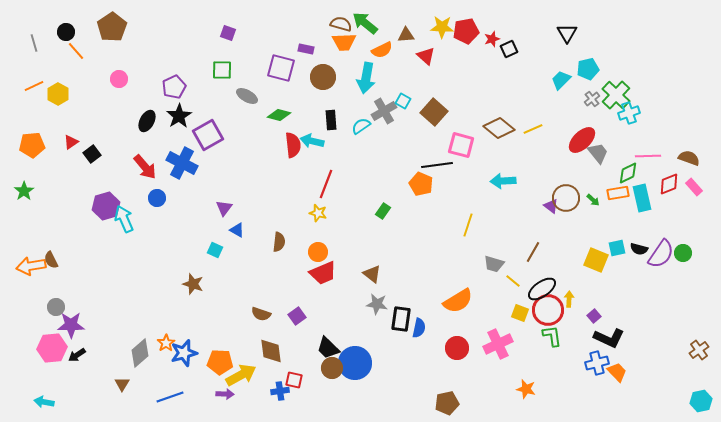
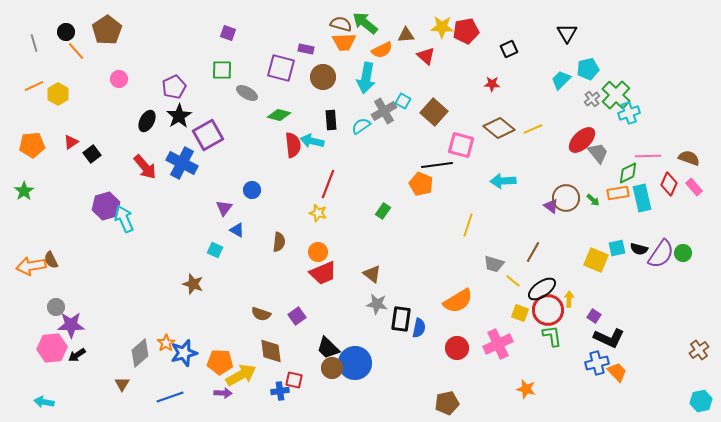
brown pentagon at (112, 27): moved 5 px left, 3 px down
red star at (492, 39): moved 45 px down; rotated 21 degrees clockwise
gray ellipse at (247, 96): moved 3 px up
red line at (326, 184): moved 2 px right
red diamond at (669, 184): rotated 45 degrees counterclockwise
blue circle at (157, 198): moved 95 px right, 8 px up
purple square at (594, 316): rotated 16 degrees counterclockwise
purple arrow at (225, 394): moved 2 px left, 1 px up
